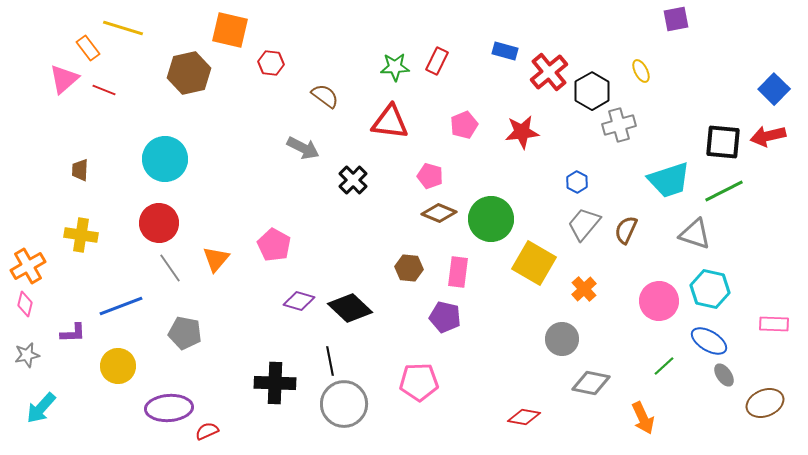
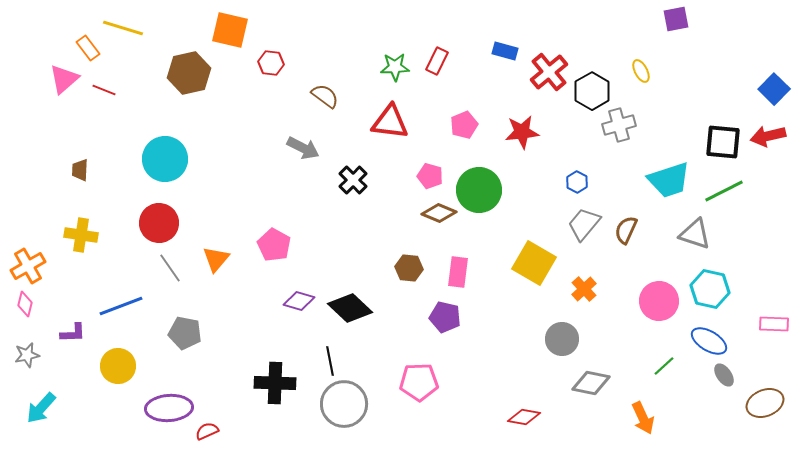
green circle at (491, 219): moved 12 px left, 29 px up
